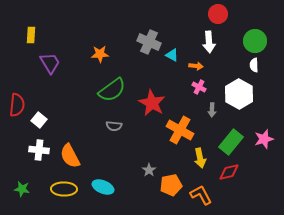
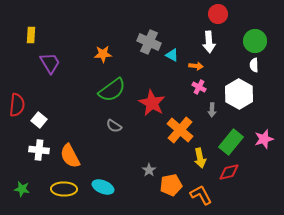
orange star: moved 3 px right
gray semicircle: rotated 28 degrees clockwise
orange cross: rotated 12 degrees clockwise
